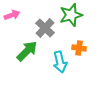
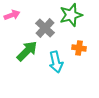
cyan arrow: moved 4 px left
